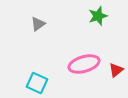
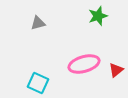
gray triangle: moved 1 px up; rotated 21 degrees clockwise
cyan square: moved 1 px right
